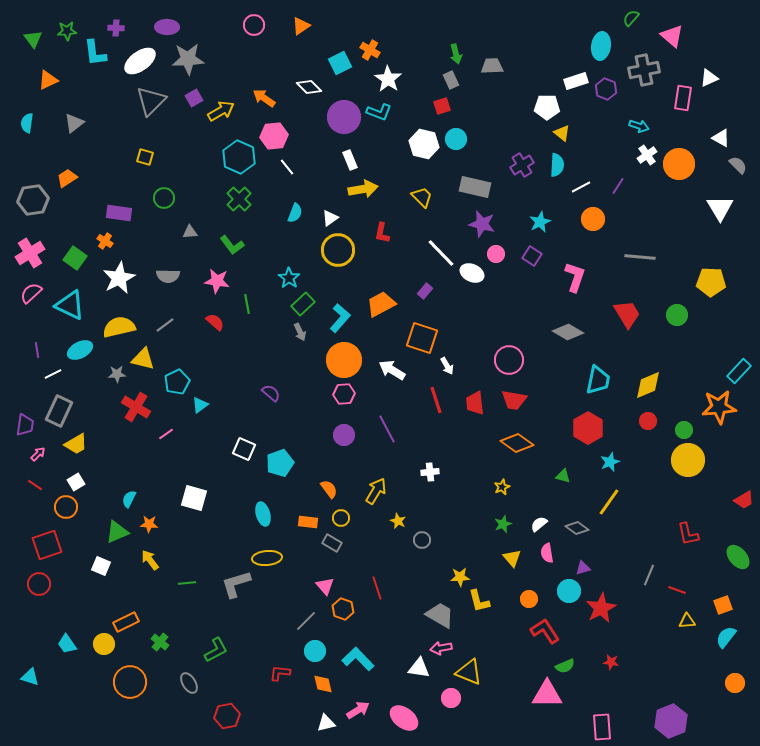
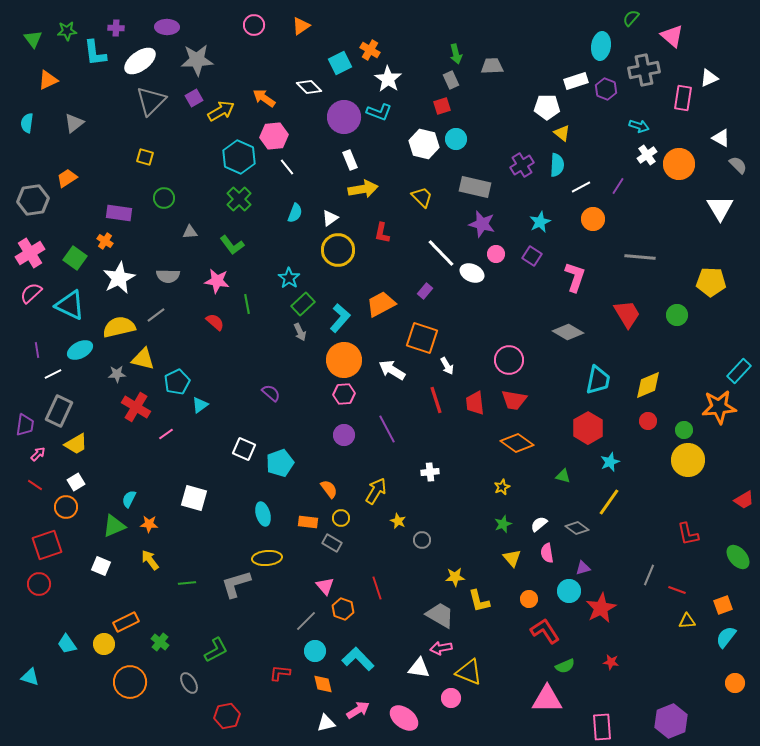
gray star at (188, 59): moved 9 px right, 1 px down
gray line at (165, 325): moved 9 px left, 10 px up
green triangle at (117, 532): moved 3 px left, 6 px up
yellow star at (460, 577): moved 5 px left
pink triangle at (547, 694): moved 5 px down
